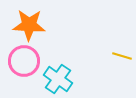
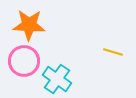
yellow line: moved 9 px left, 4 px up
cyan cross: moved 1 px left
